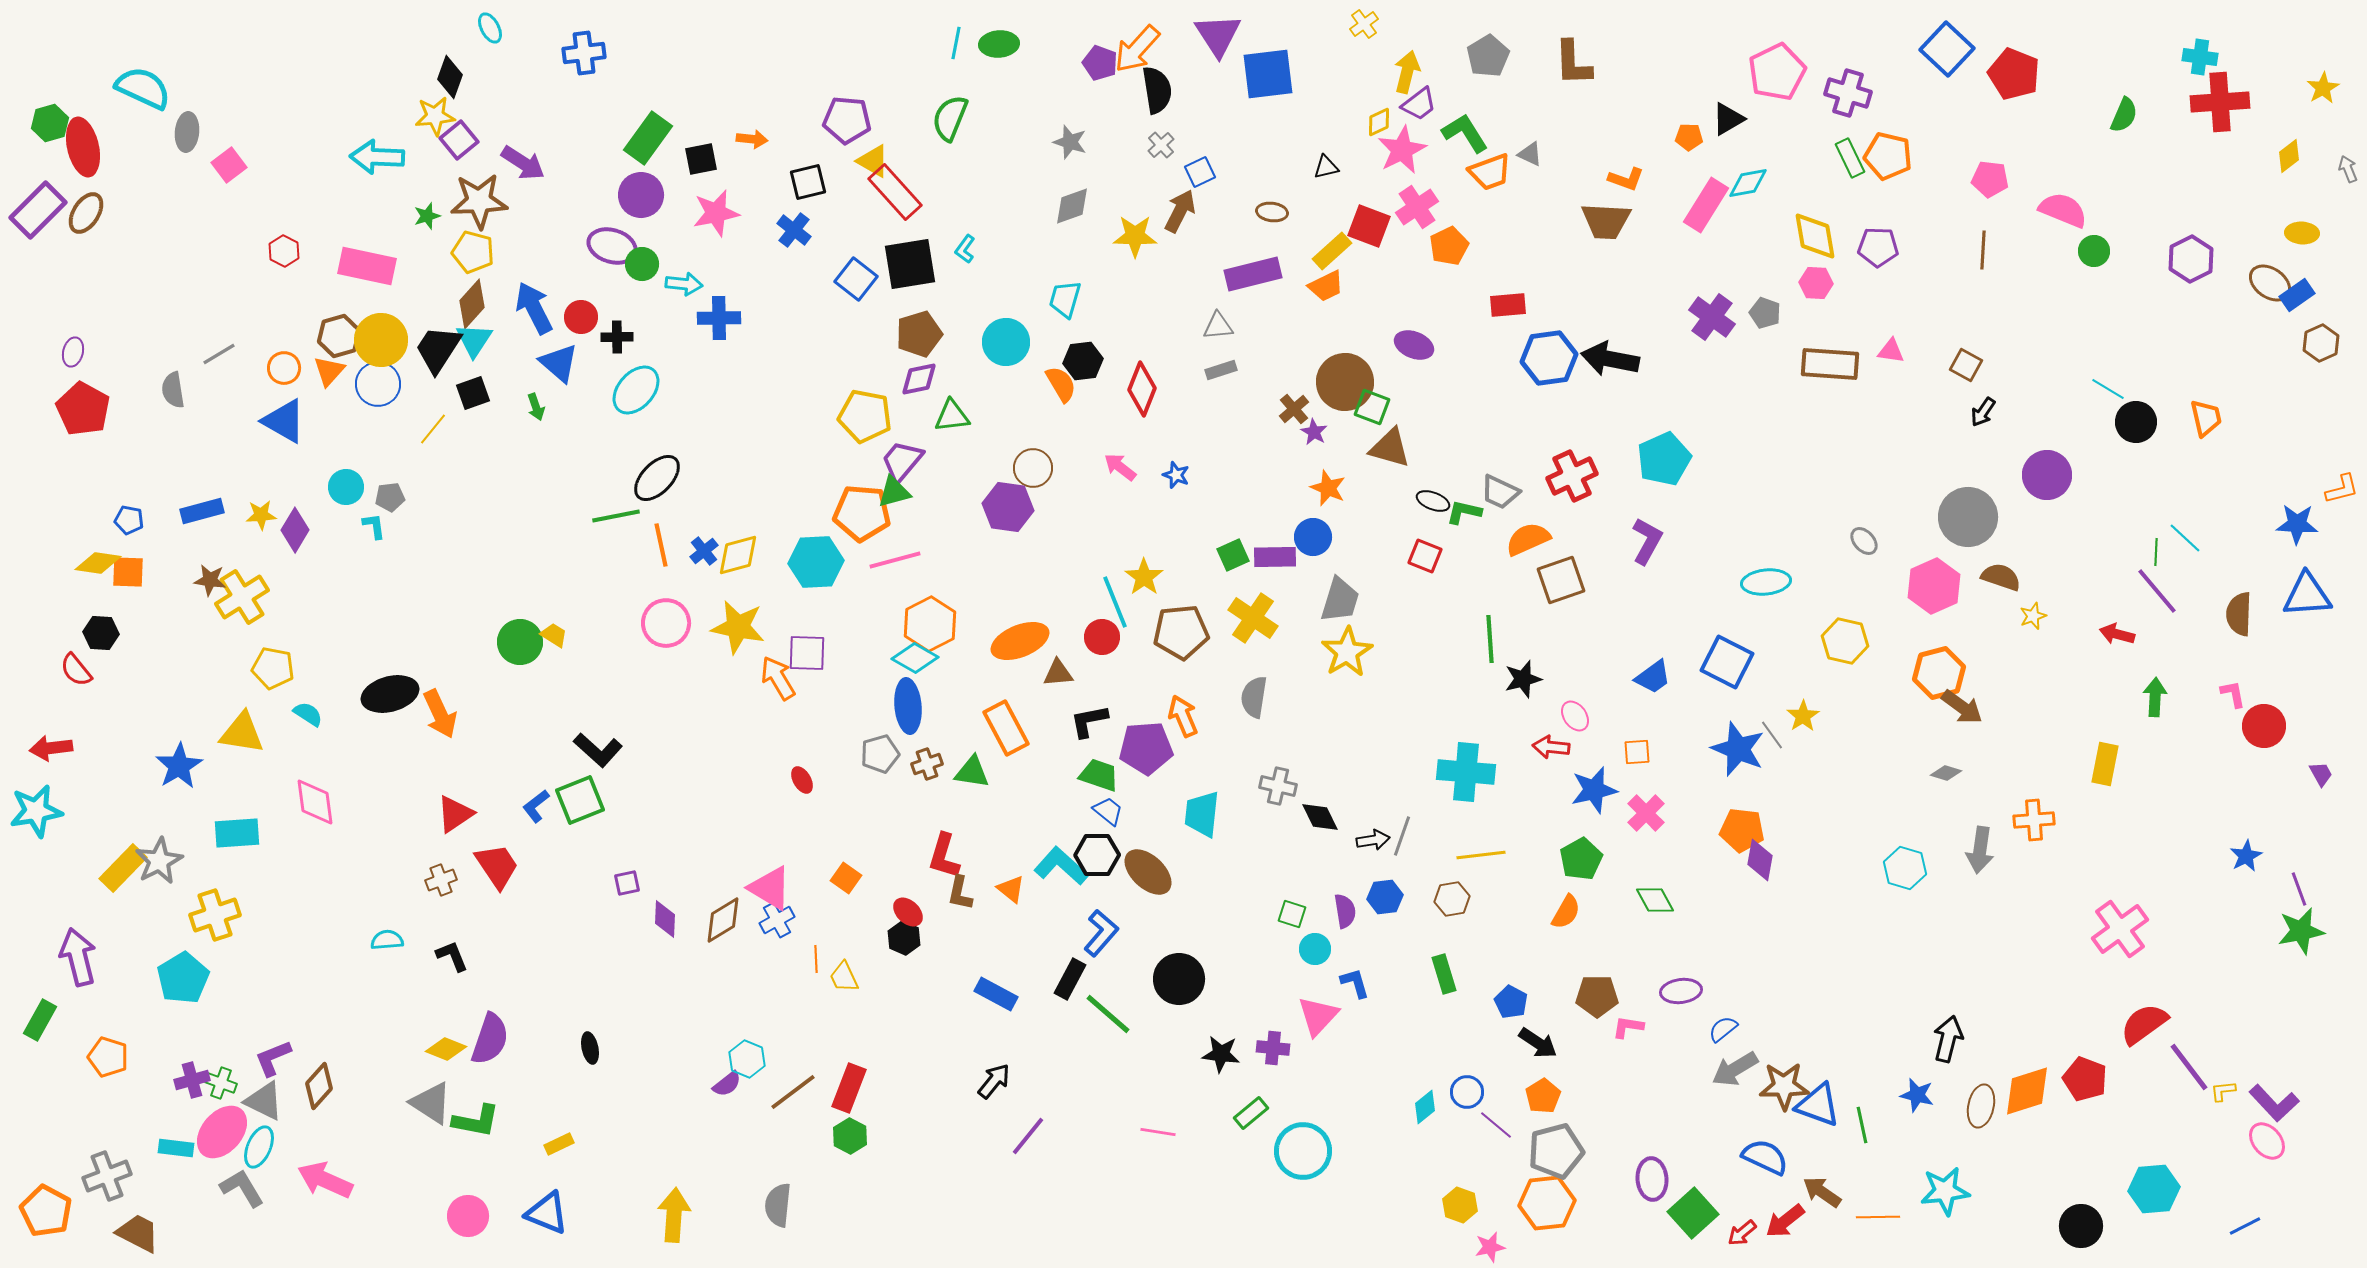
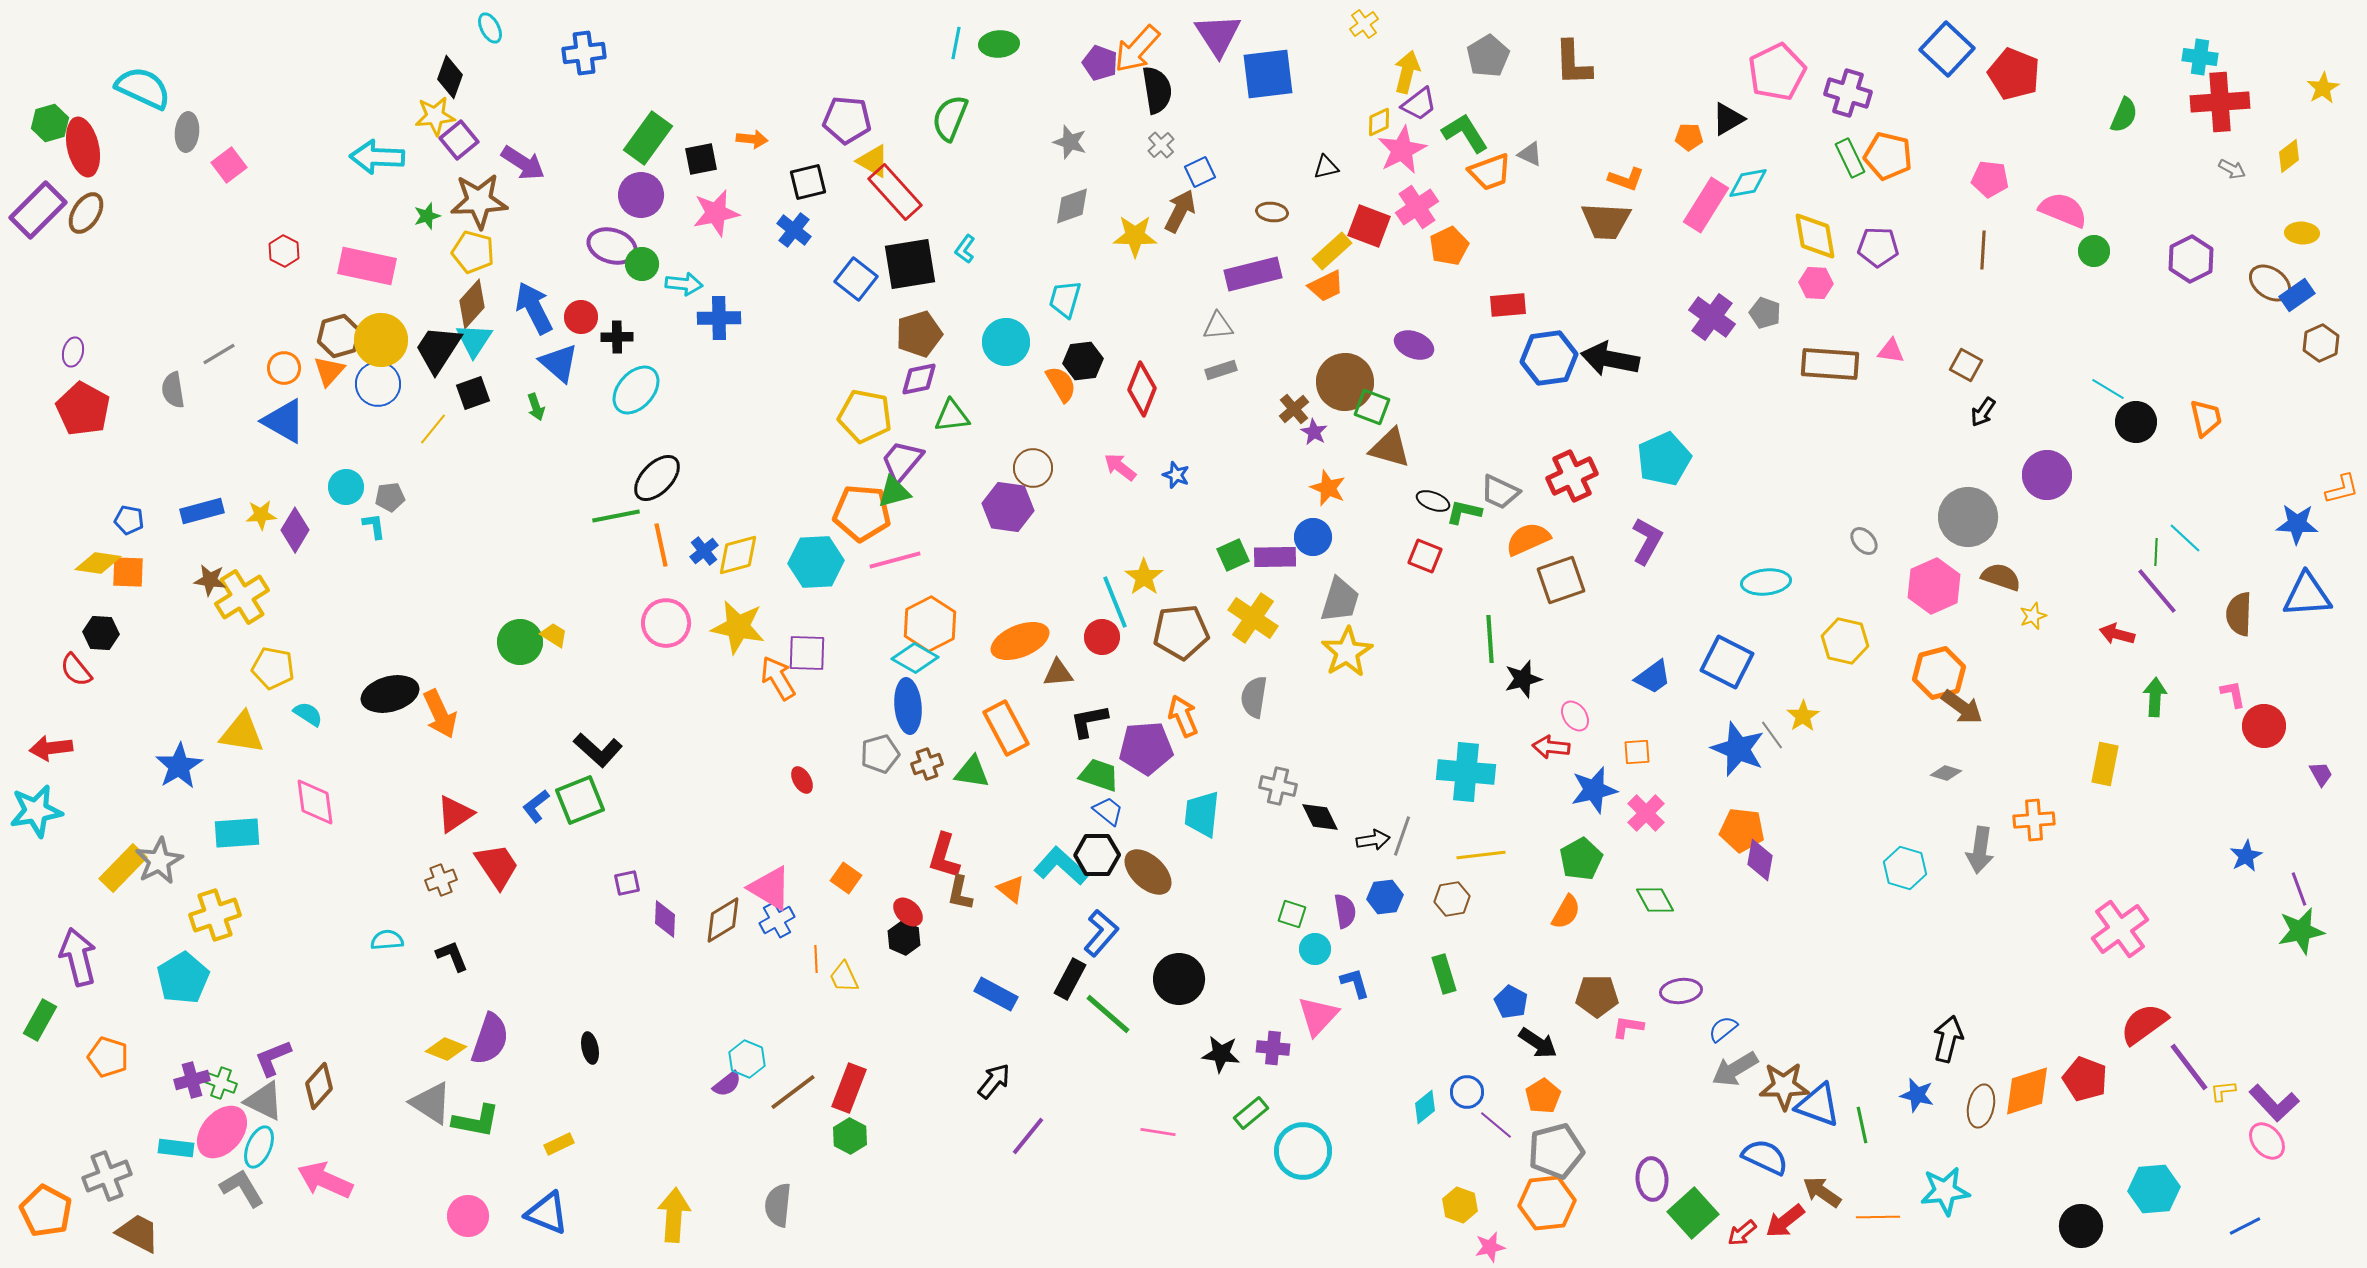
gray arrow at (2348, 169): moved 116 px left; rotated 140 degrees clockwise
